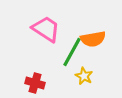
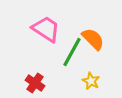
orange semicircle: rotated 125 degrees counterclockwise
yellow star: moved 7 px right, 5 px down
red cross: rotated 18 degrees clockwise
